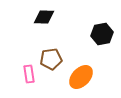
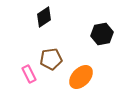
black diamond: rotated 35 degrees counterclockwise
pink rectangle: rotated 18 degrees counterclockwise
